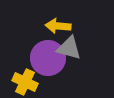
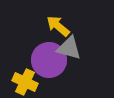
yellow arrow: rotated 35 degrees clockwise
purple circle: moved 1 px right, 2 px down
